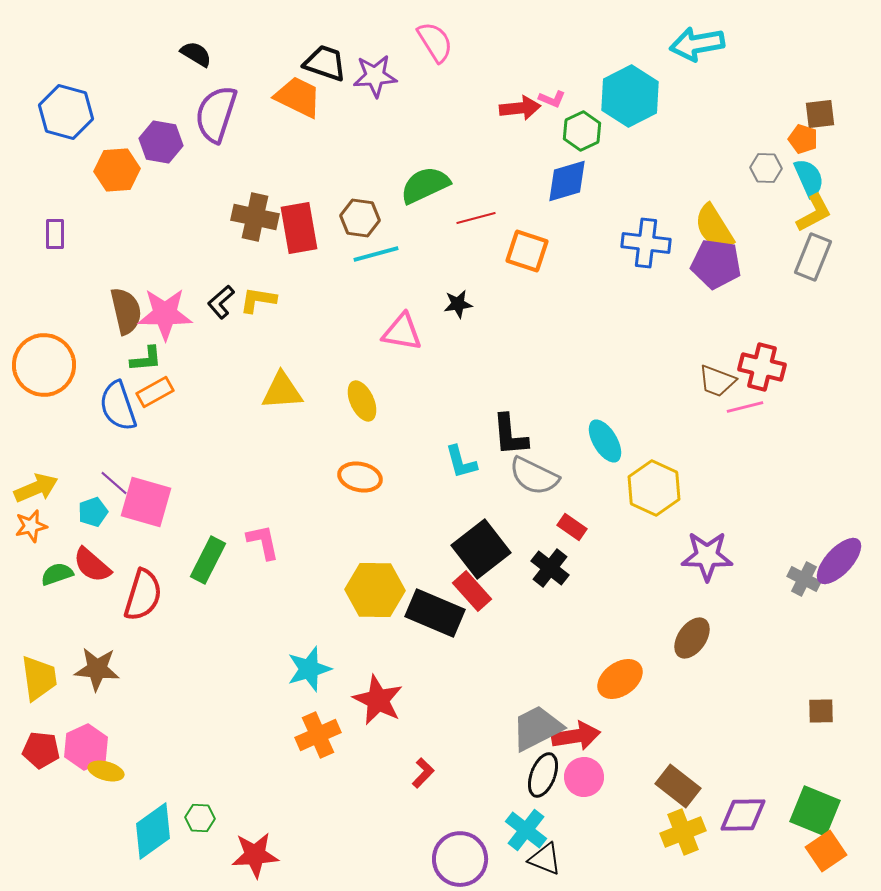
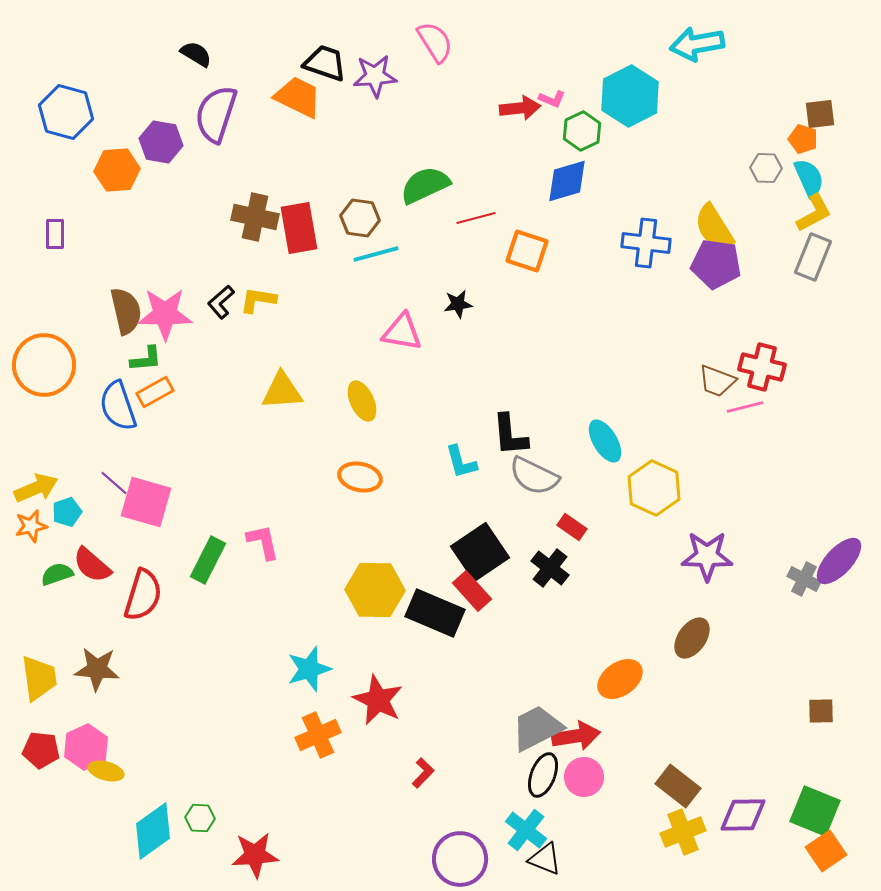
cyan pentagon at (93, 512): moved 26 px left
black square at (481, 549): moved 1 px left, 3 px down; rotated 4 degrees clockwise
